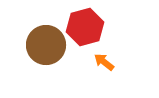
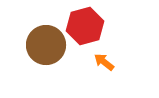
red hexagon: moved 1 px up
